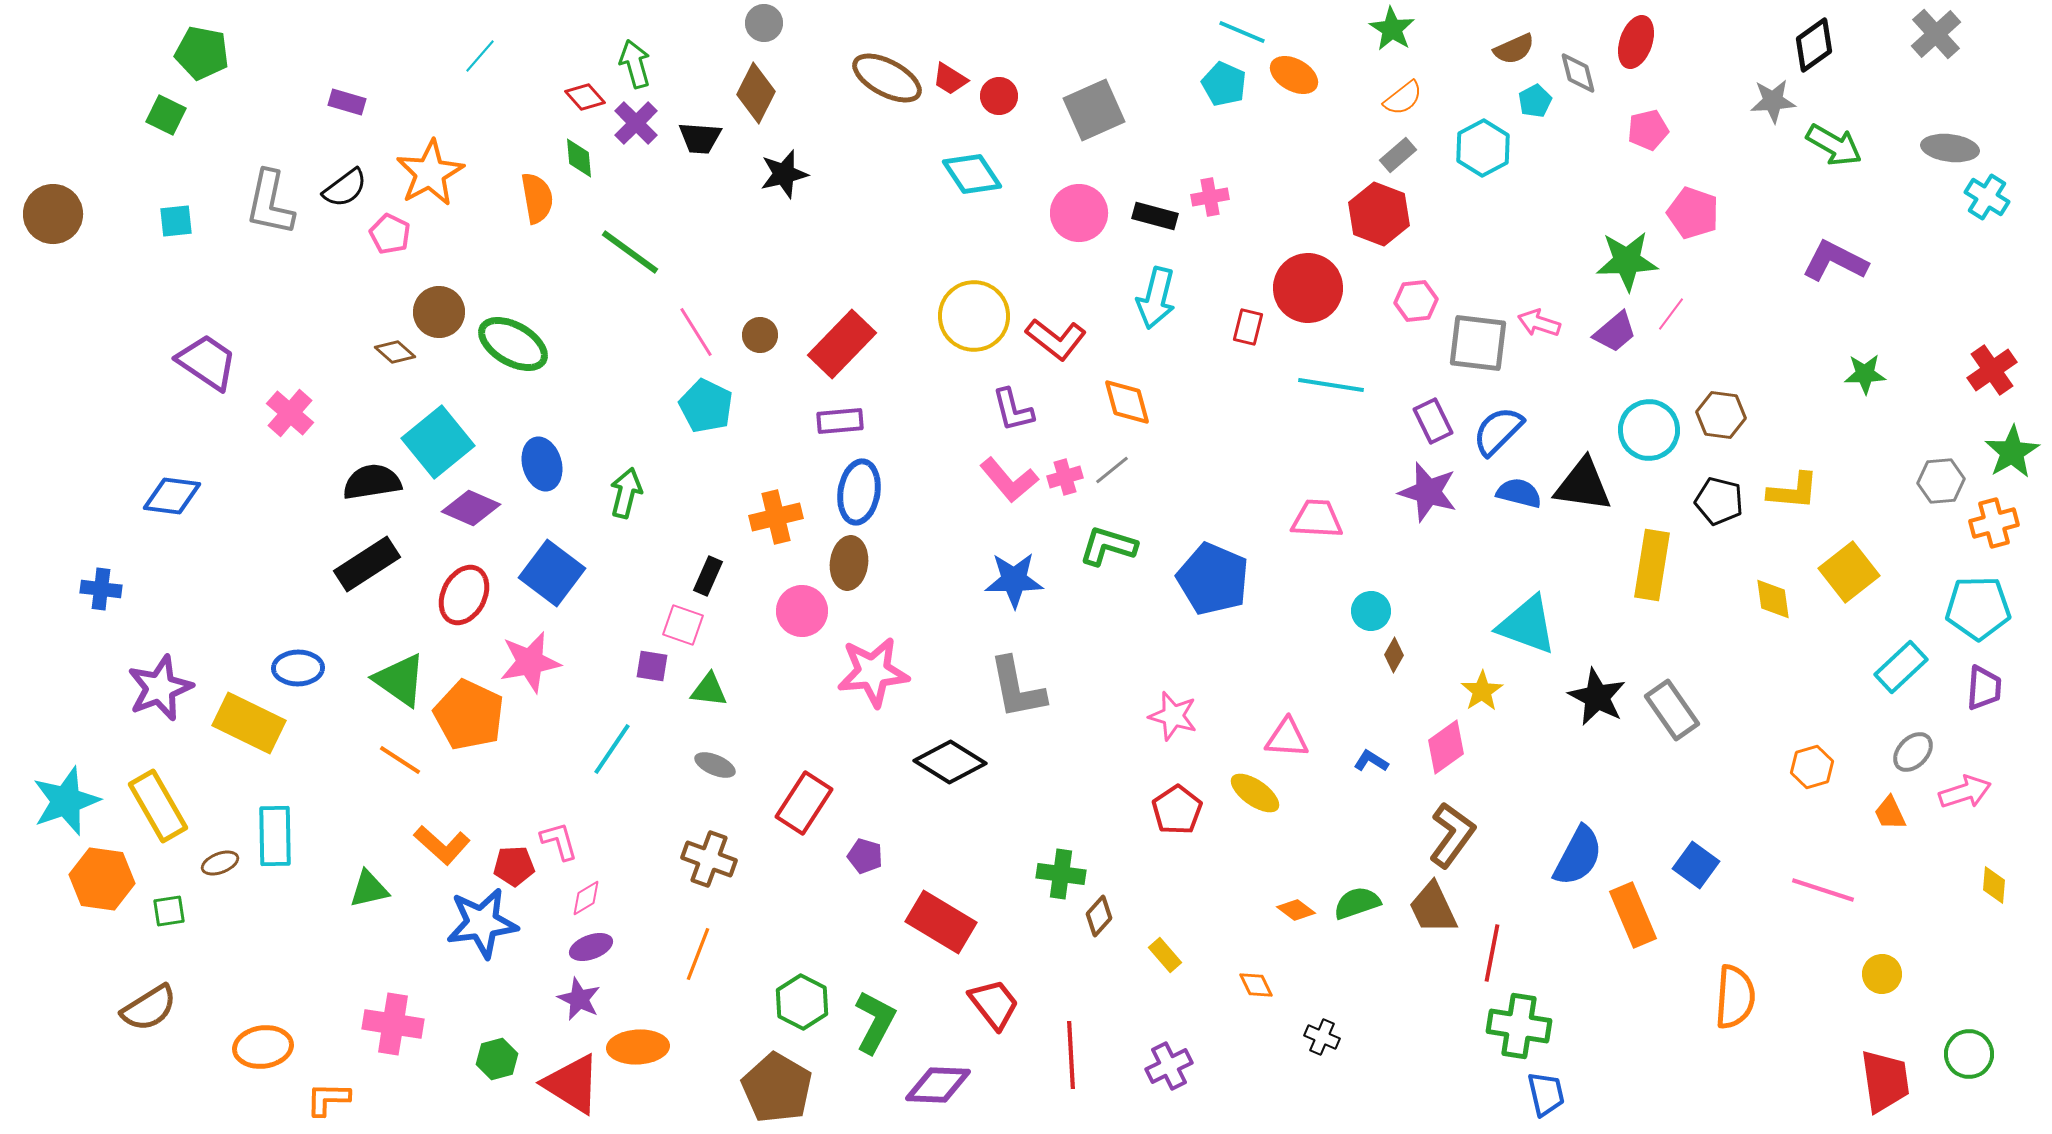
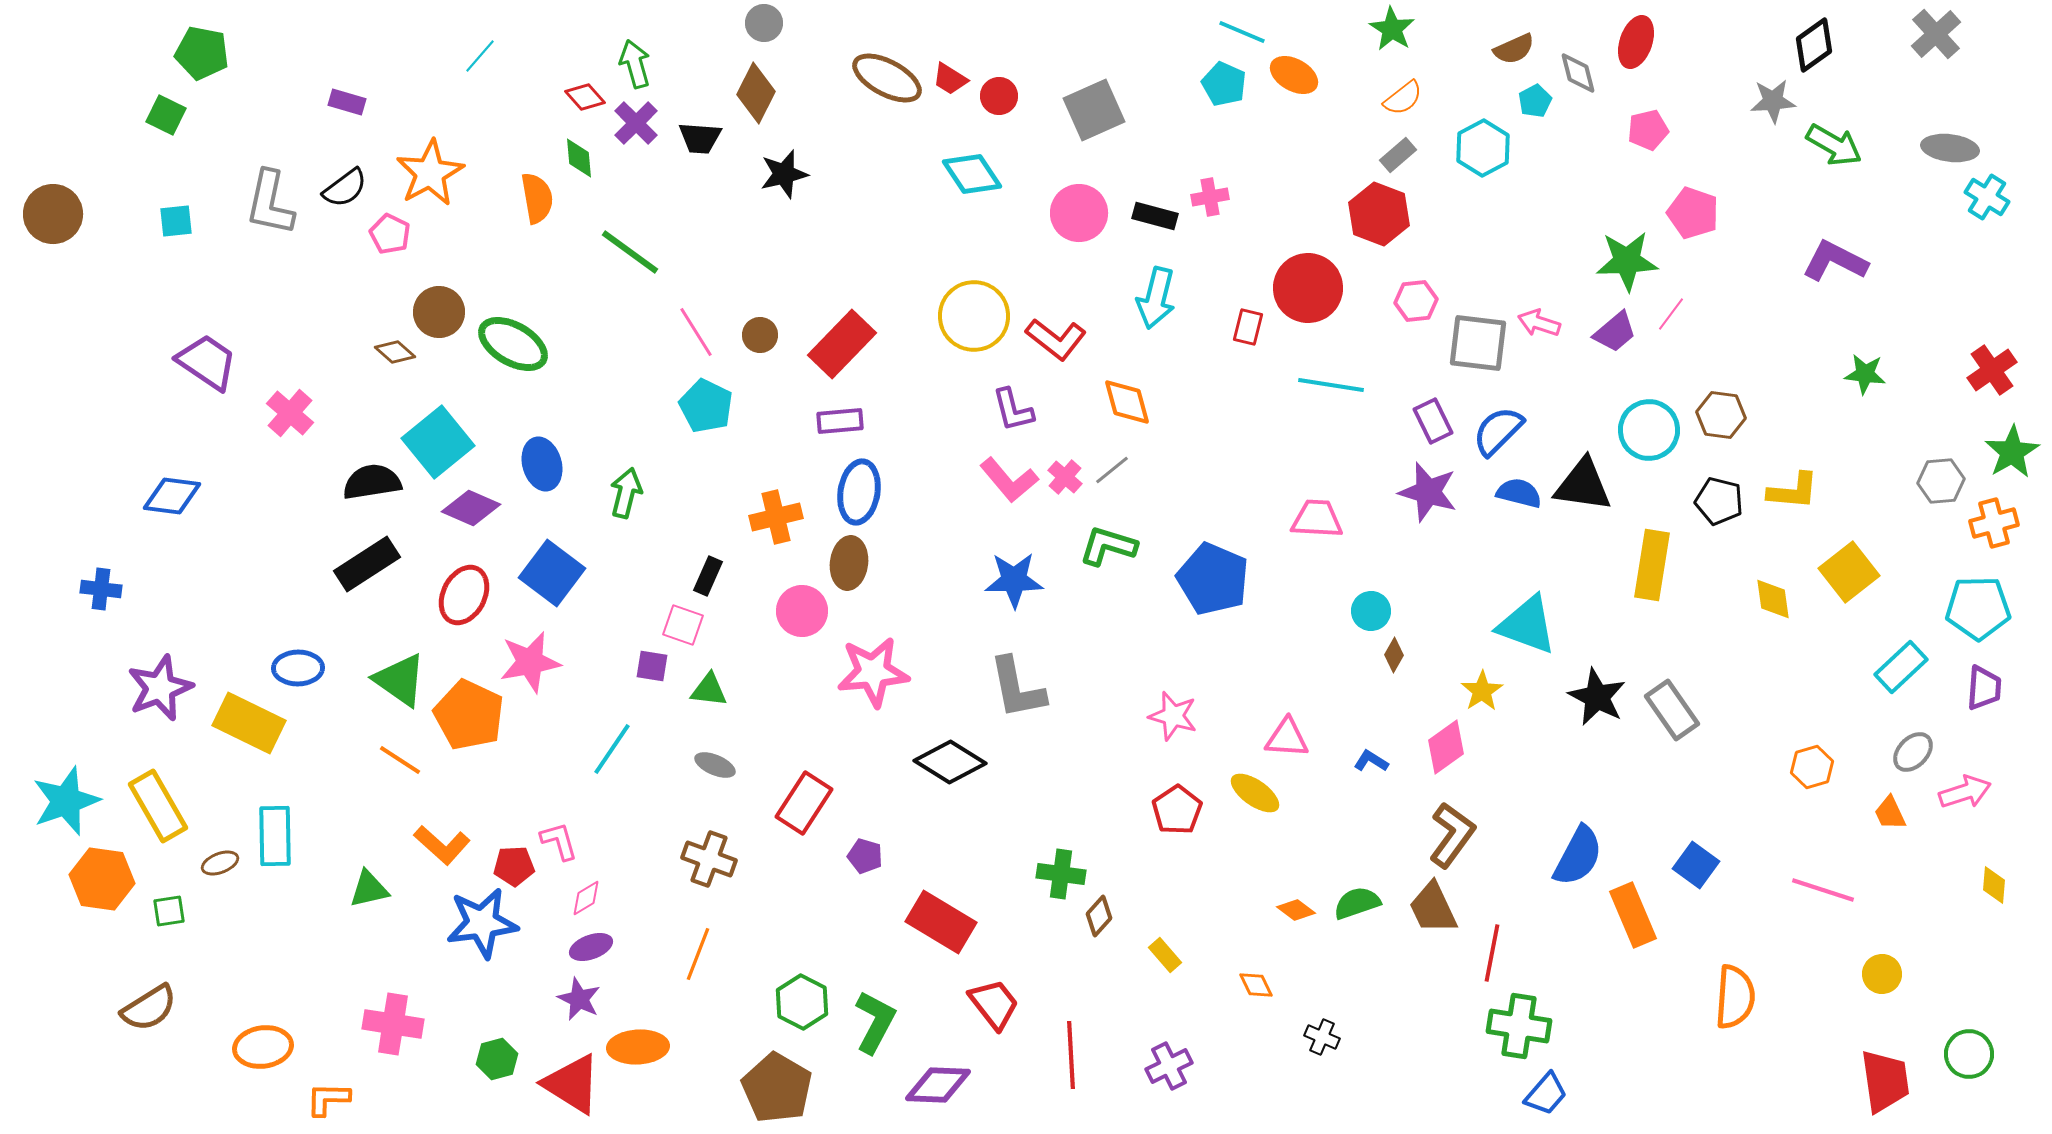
green star at (1865, 374): rotated 9 degrees clockwise
pink cross at (1065, 477): rotated 32 degrees counterclockwise
blue trapezoid at (1546, 1094): rotated 54 degrees clockwise
